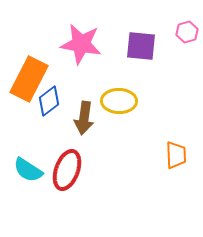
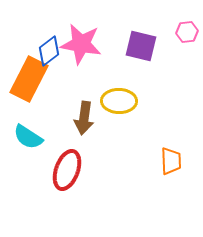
pink hexagon: rotated 10 degrees clockwise
purple square: rotated 8 degrees clockwise
blue diamond: moved 50 px up
orange trapezoid: moved 5 px left, 6 px down
cyan semicircle: moved 33 px up
